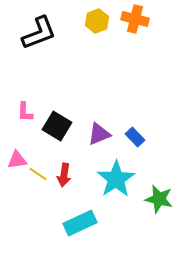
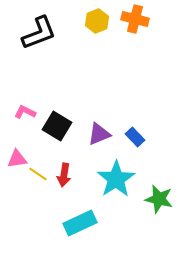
pink L-shape: rotated 115 degrees clockwise
pink triangle: moved 1 px up
